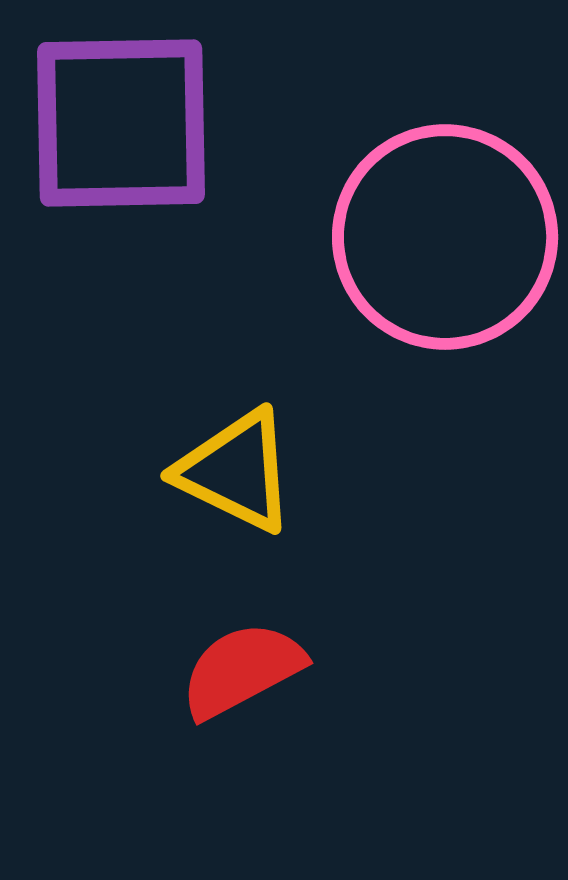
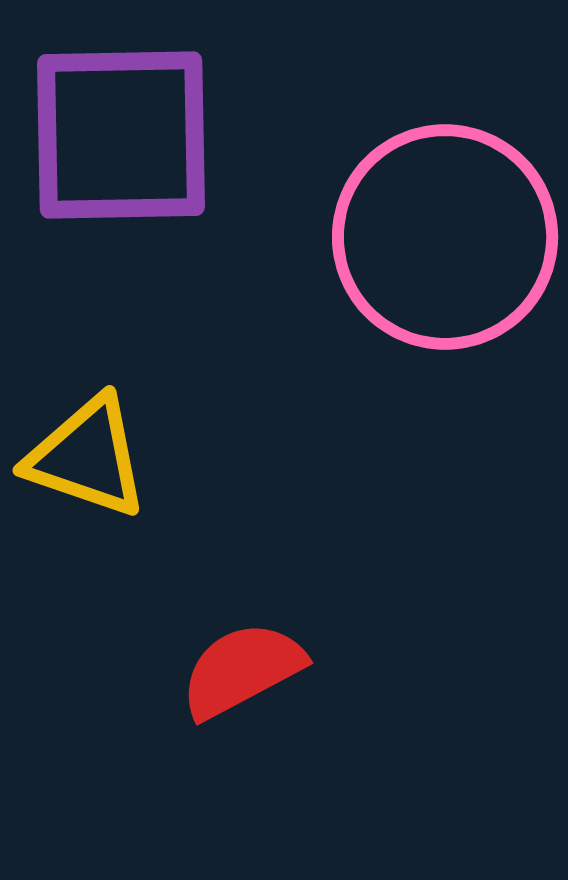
purple square: moved 12 px down
yellow triangle: moved 149 px left, 14 px up; rotated 7 degrees counterclockwise
